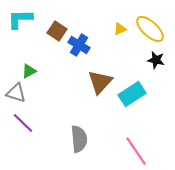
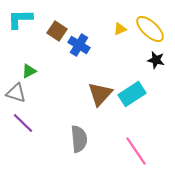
brown triangle: moved 12 px down
